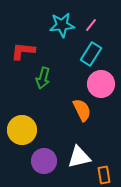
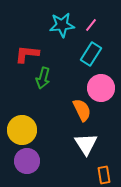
red L-shape: moved 4 px right, 3 px down
pink circle: moved 4 px down
white triangle: moved 7 px right, 13 px up; rotated 50 degrees counterclockwise
purple circle: moved 17 px left
